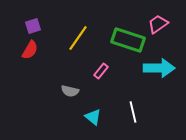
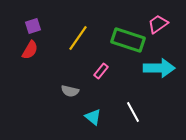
white line: rotated 15 degrees counterclockwise
